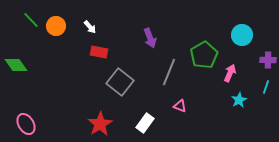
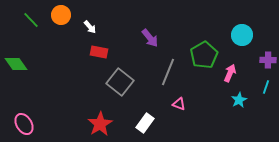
orange circle: moved 5 px right, 11 px up
purple arrow: rotated 18 degrees counterclockwise
green diamond: moved 1 px up
gray line: moved 1 px left
pink triangle: moved 1 px left, 2 px up
pink ellipse: moved 2 px left
